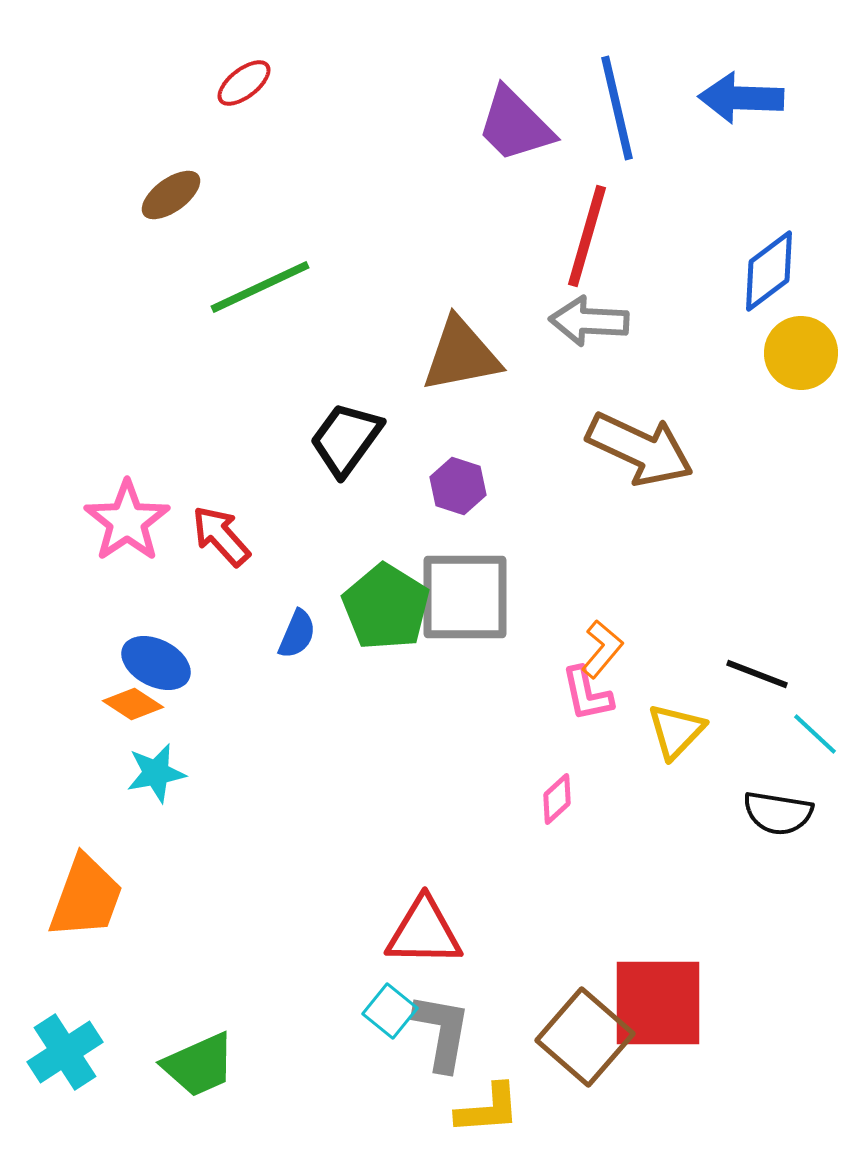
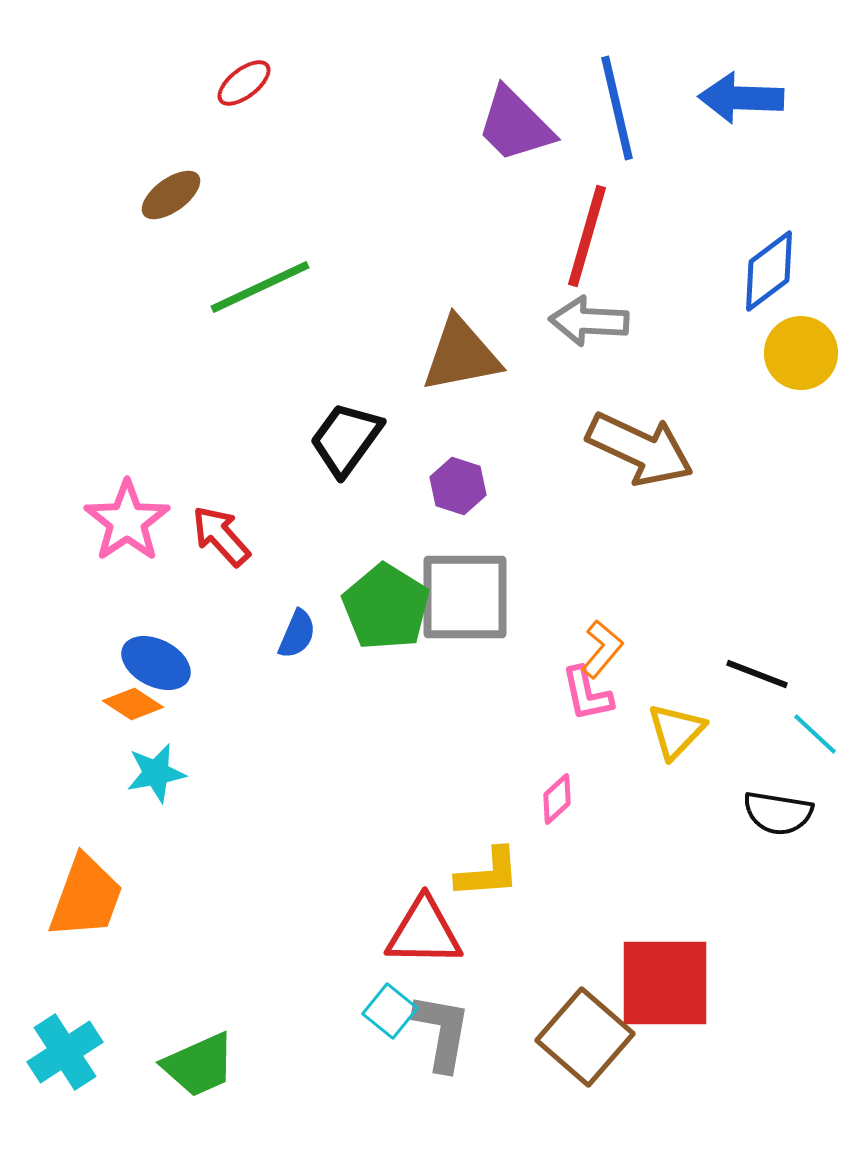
red square: moved 7 px right, 20 px up
yellow L-shape: moved 236 px up
